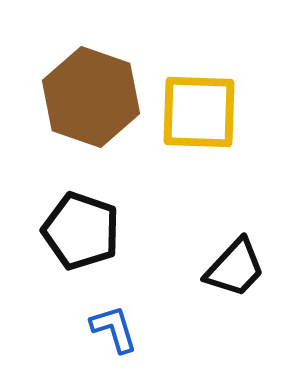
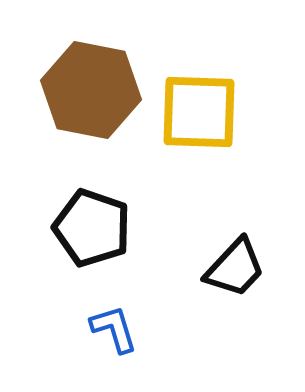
brown hexagon: moved 7 px up; rotated 8 degrees counterclockwise
black pentagon: moved 11 px right, 3 px up
